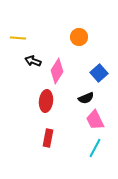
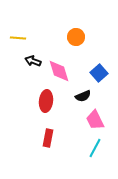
orange circle: moved 3 px left
pink diamond: moved 2 px right; rotated 50 degrees counterclockwise
black semicircle: moved 3 px left, 2 px up
